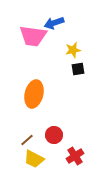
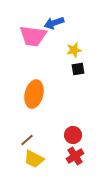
yellow star: moved 1 px right
red circle: moved 19 px right
